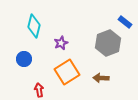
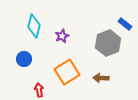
blue rectangle: moved 2 px down
purple star: moved 1 px right, 7 px up
